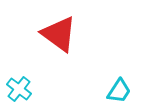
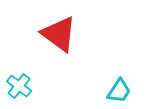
cyan cross: moved 3 px up
